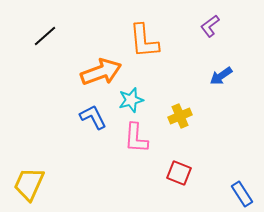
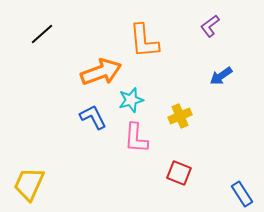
black line: moved 3 px left, 2 px up
